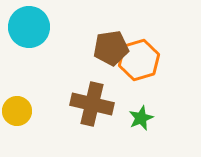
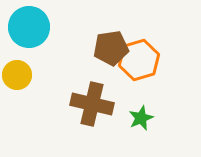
yellow circle: moved 36 px up
